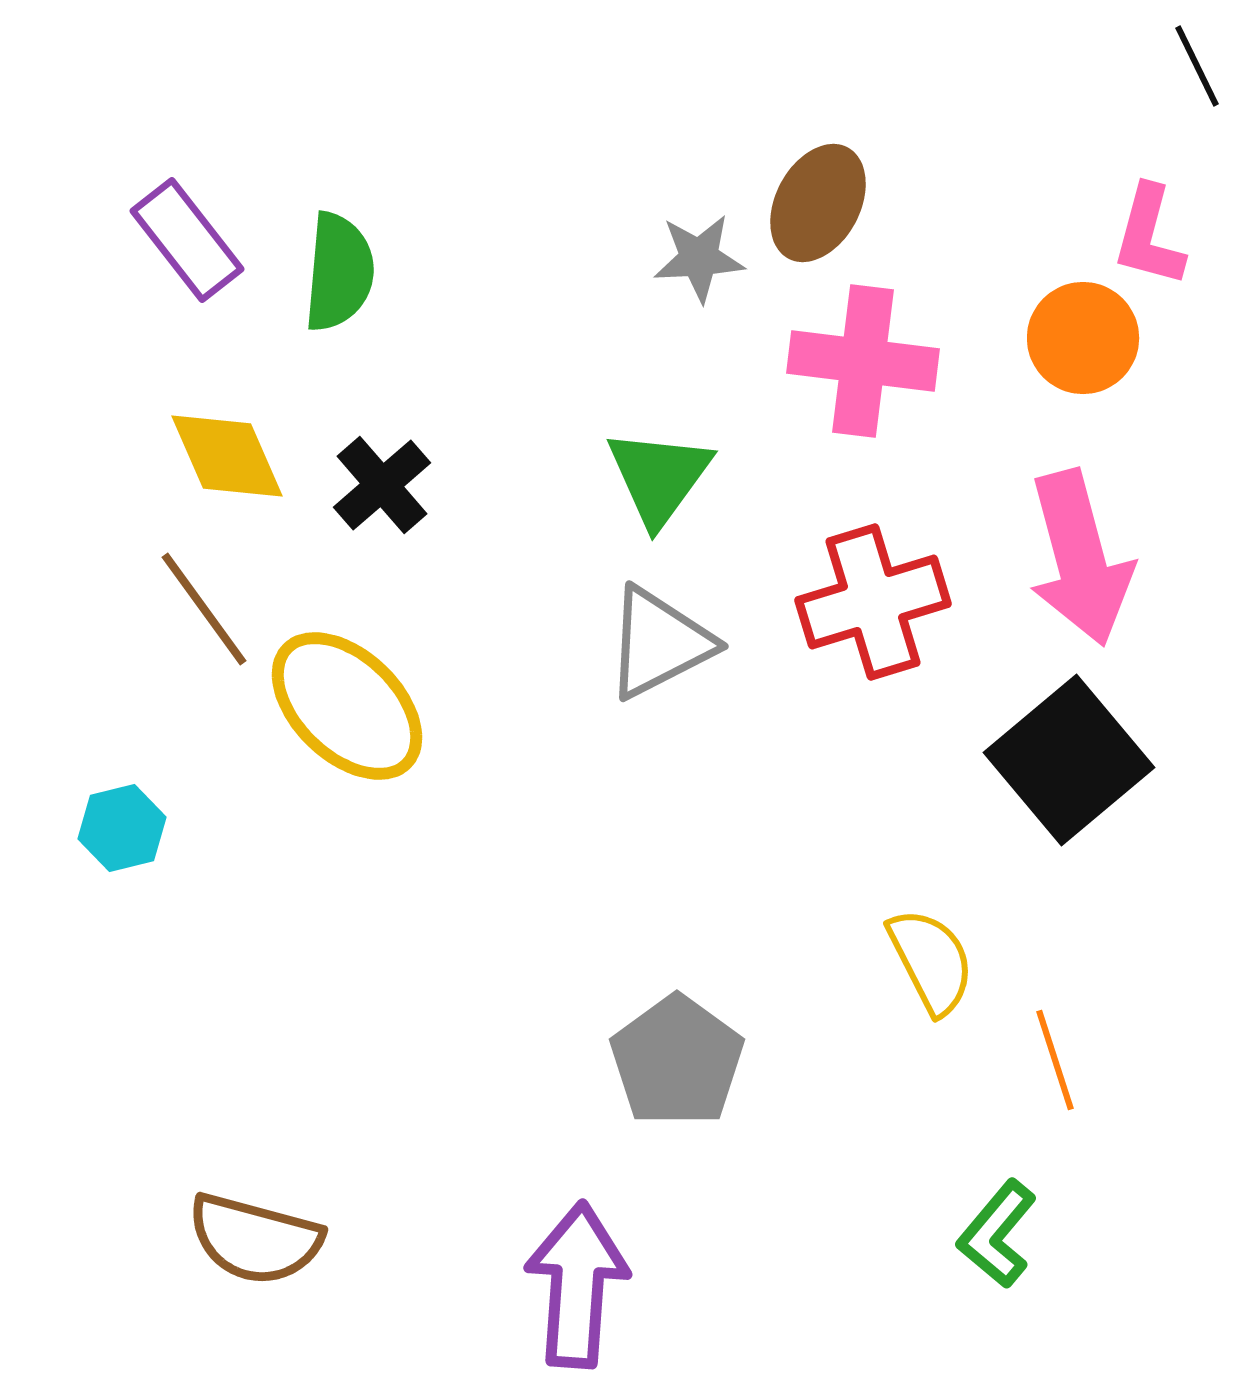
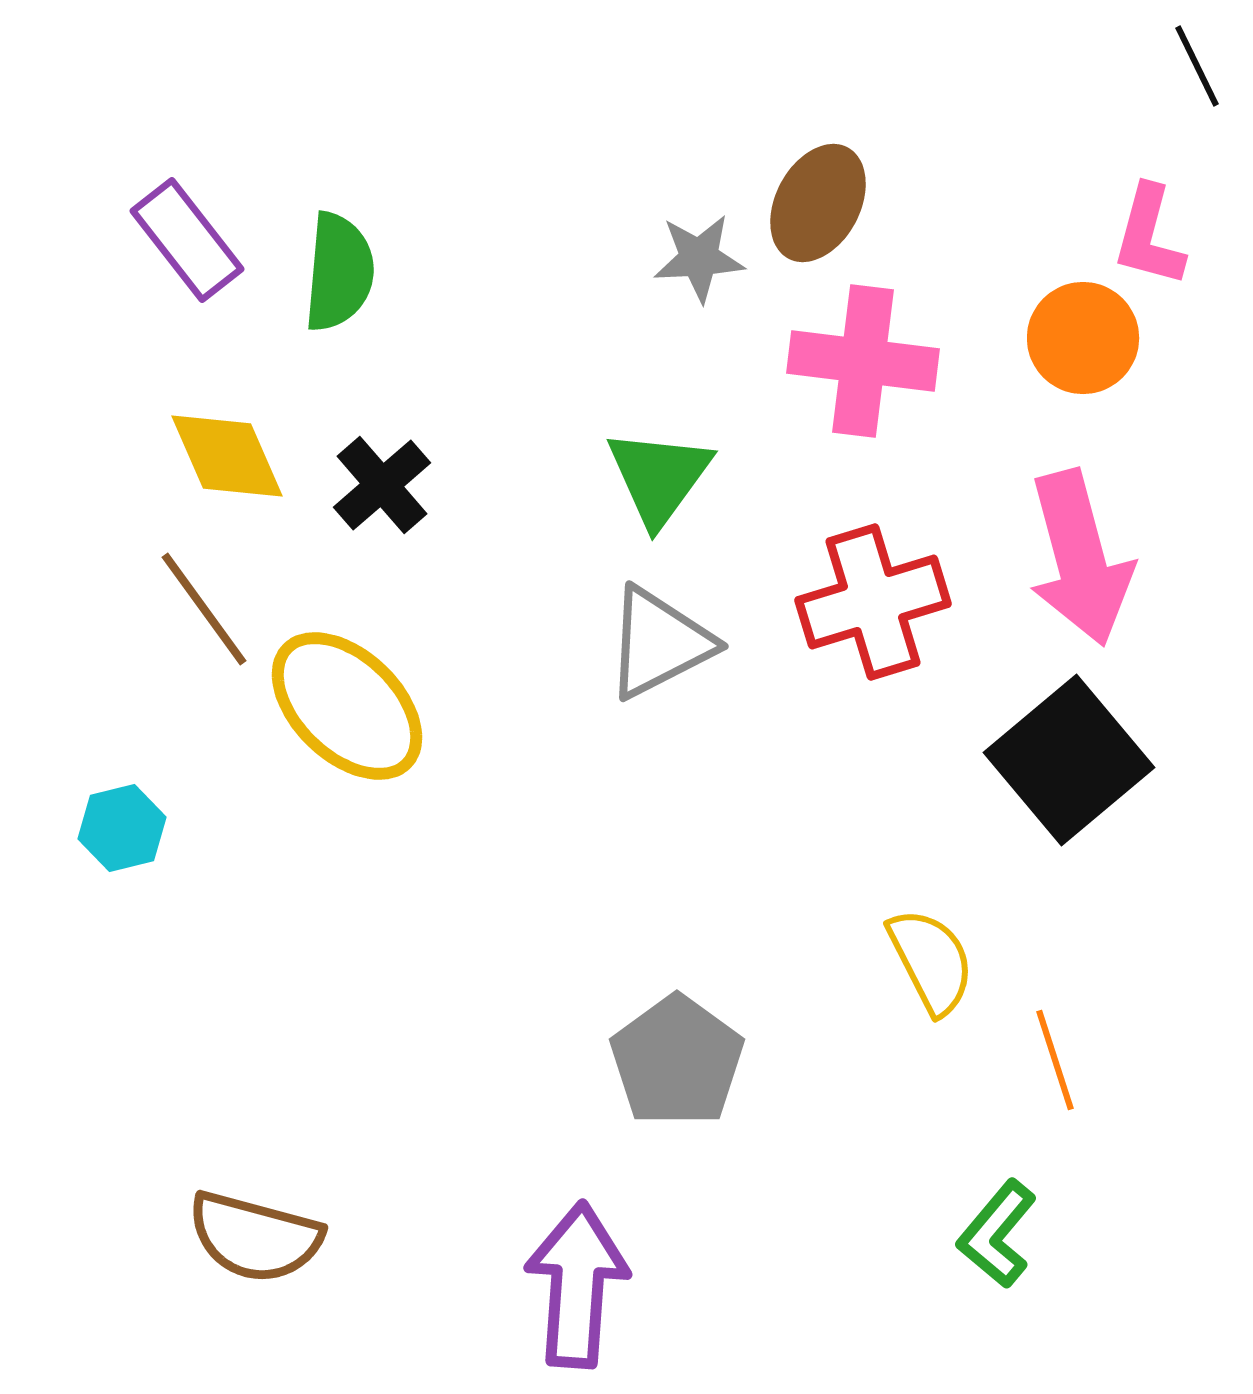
brown semicircle: moved 2 px up
